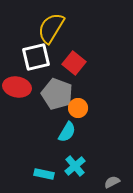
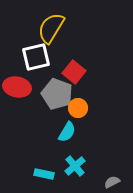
red square: moved 9 px down
